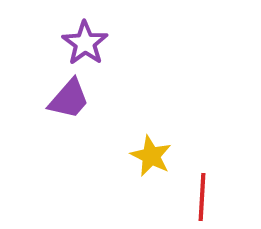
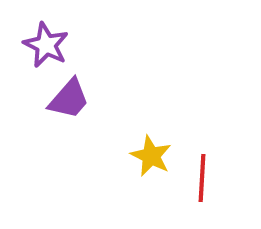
purple star: moved 39 px left, 2 px down; rotated 9 degrees counterclockwise
red line: moved 19 px up
